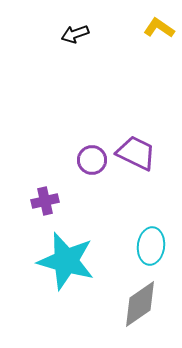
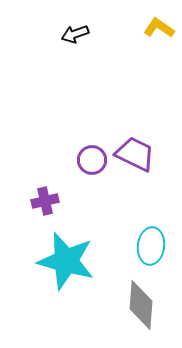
purple trapezoid: moved 1 px left, 1 px down
gray diamond: moved 1 px right, 1 px down; rotated 51 degrees counterclockwise
